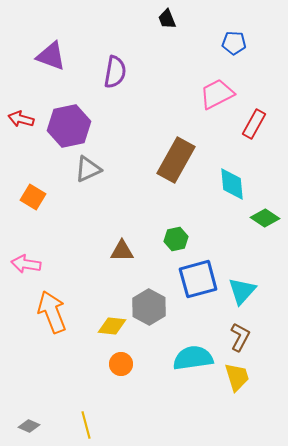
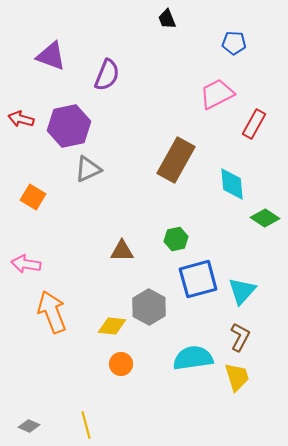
purple semicircle: moved 8 px left, 3 px down; rotated 12 degrees clockwise
